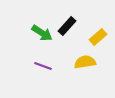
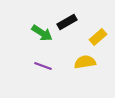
black rectangle: moved 4 px up; rotated 18 degrees clockwise
